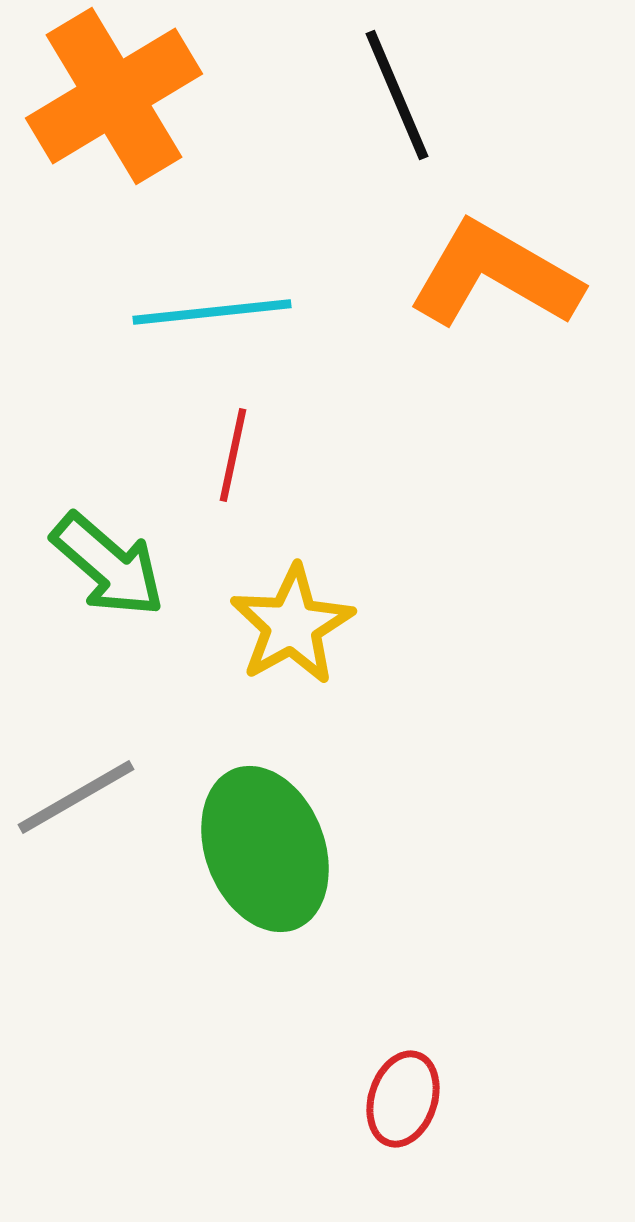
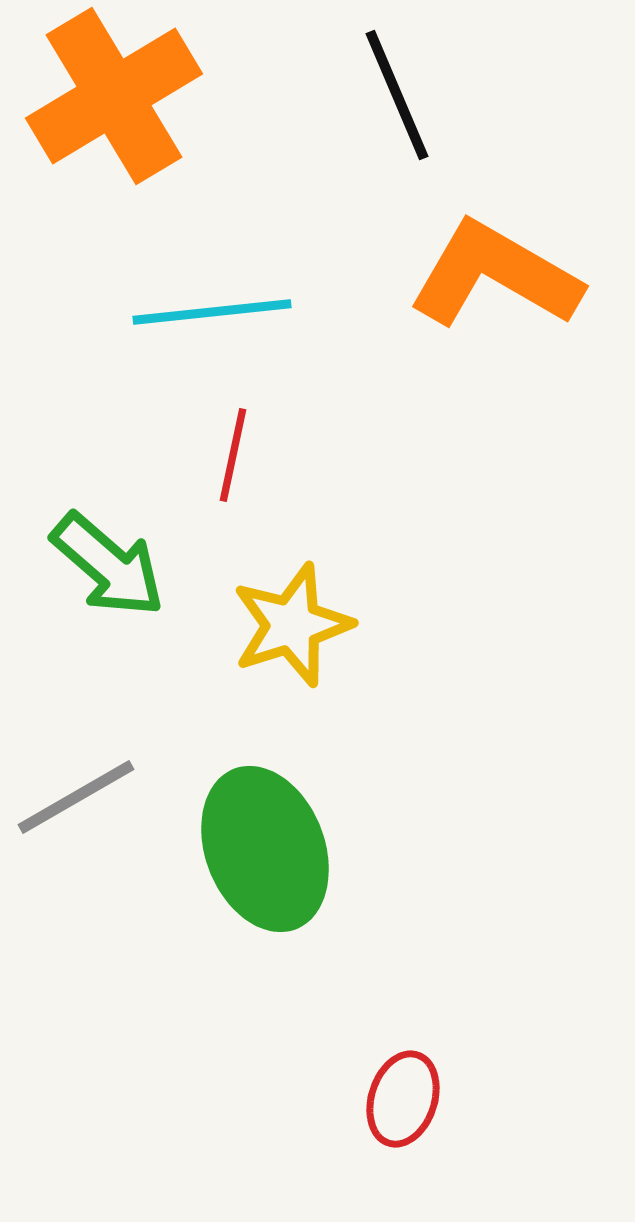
yellow star: rotated 11 degrees clockwise
